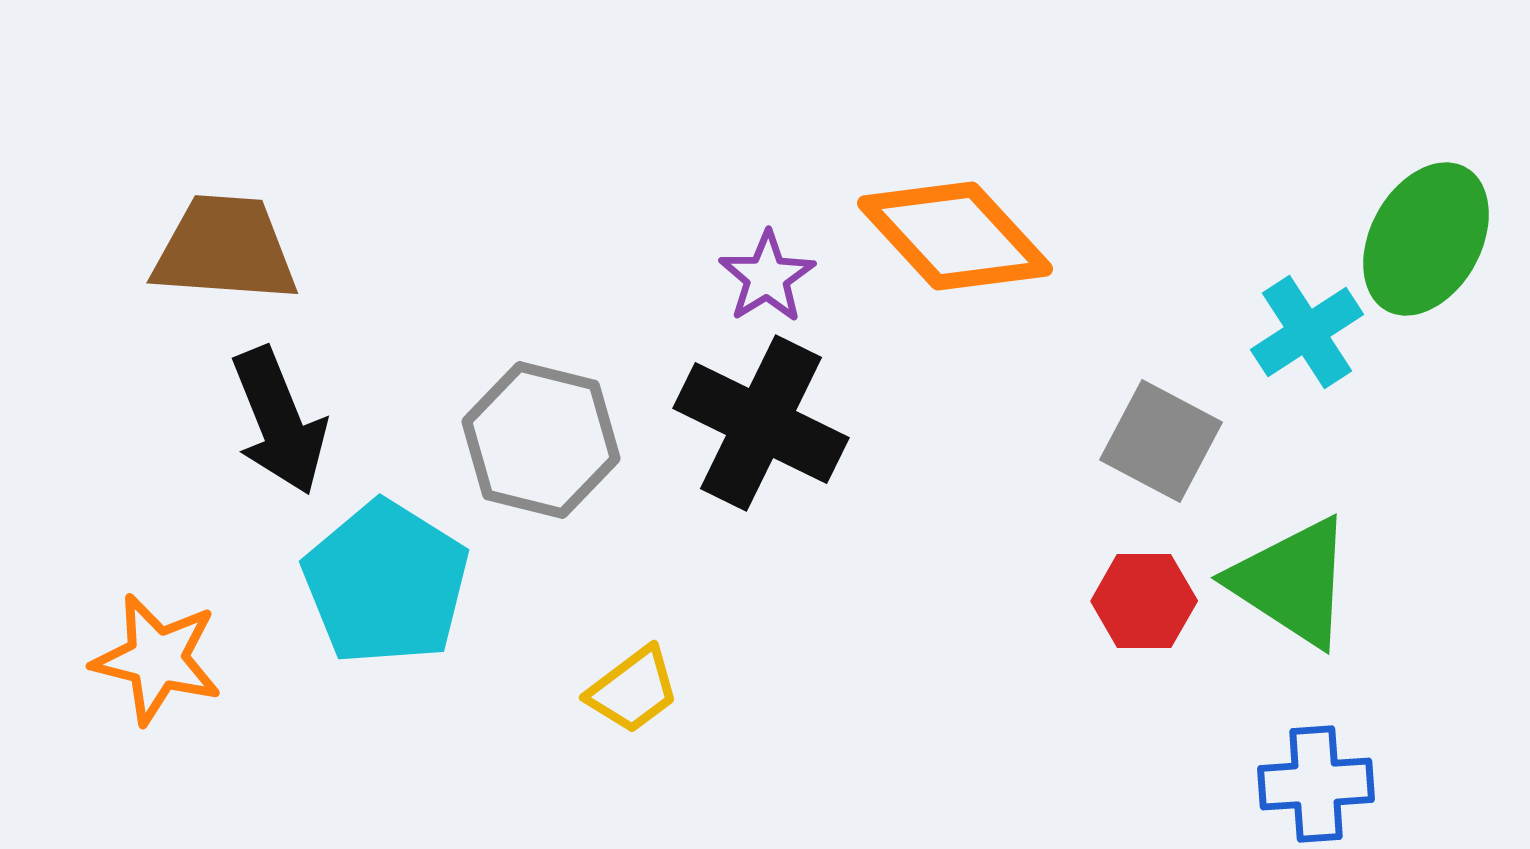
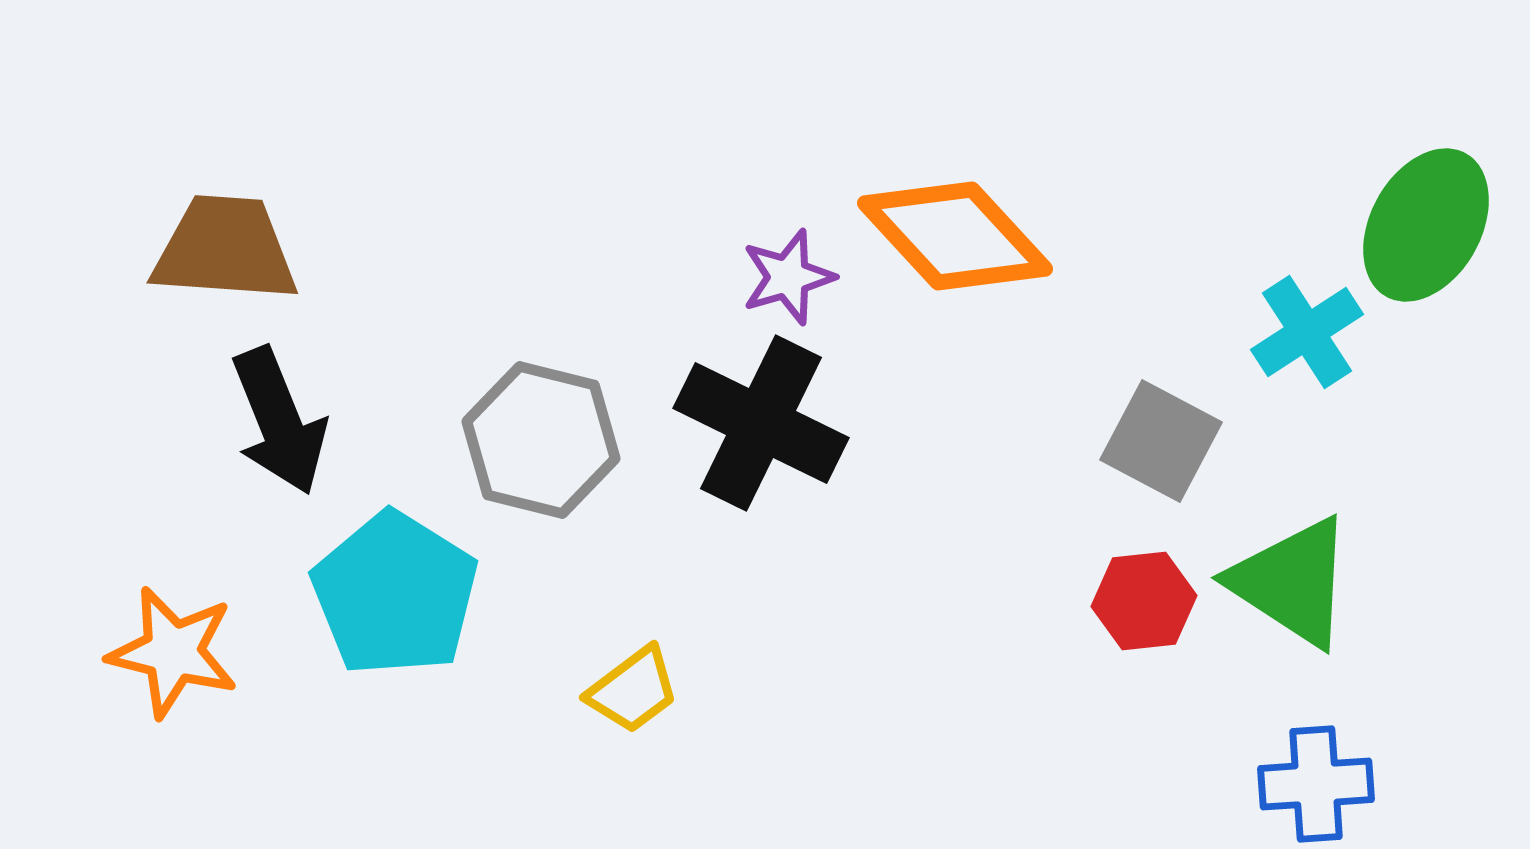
green ellipse: moved 14 px up
purple star: moved 21 px right; rotated 16 degrees clockwise
cyan pentagon: moved 9 px right, 11 px down
red hexagon: rotated 6 degrees counterclockwise
orange star: moved 16 px right, 7 px up
